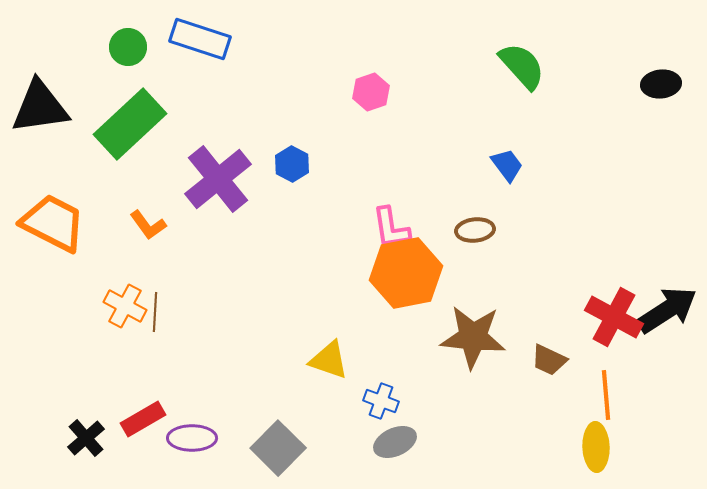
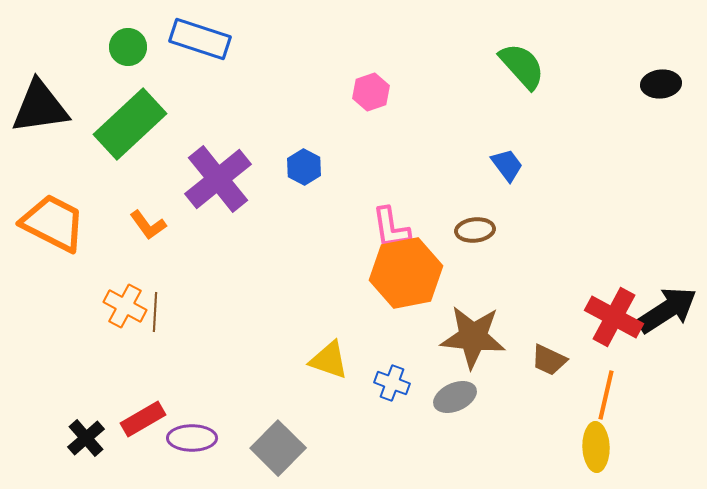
blue hexagon: moved 12 px right, 3 px down
orange line: rotated 18 degrees clockwise
blue cross: moved 11 px right, 18 px up
gray ellipse: moved 60 px right, 45 px up
